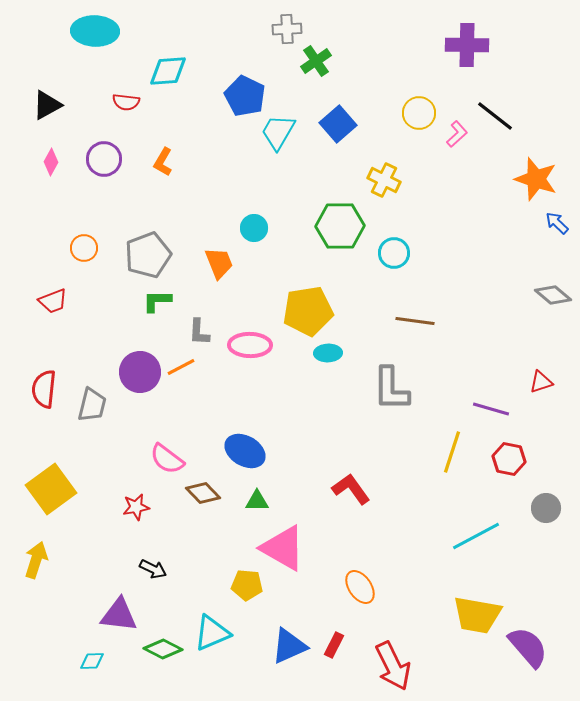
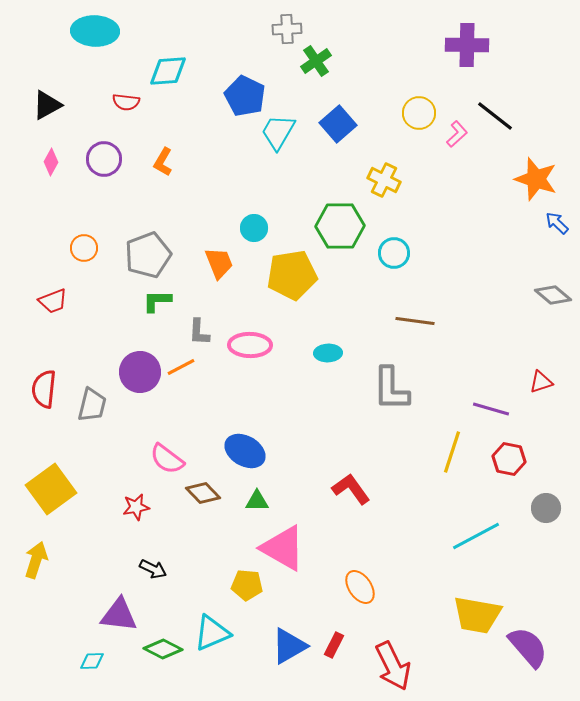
yellow pentagon at (308, 311): moved 16 px left, 36 px up
blue triangle at (289, 646): rotated 6 degrees counterclockwise
